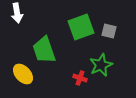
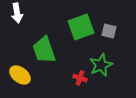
yellow ellipse: moved 3 px left, 1 px down; rotated 10 degrees counterclockwise
